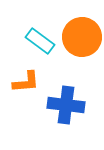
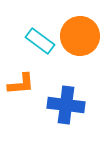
orange circle: moved 2 px left, 1 px up
orange L-shape: moved 5 px left, 2 px down
